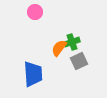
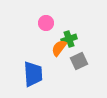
pink circle: moved 11 px right, 11 px down
green cross: moved 3 px left, 3 px up
